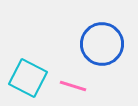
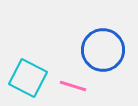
blue circle: moved 1 px right, 6 px down
